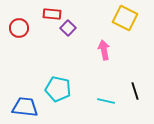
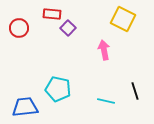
yellow square: moved 2 px left, 1 px down
blue trapezoid: rotated 12 degrees counterclockwise
